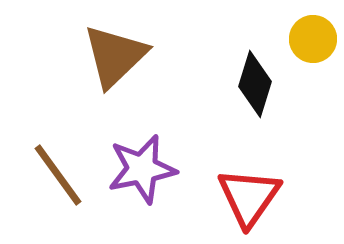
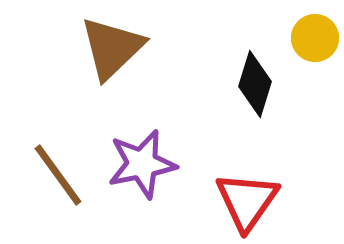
yellow circle: moved 2 px right, 1 px up
brown triangle: moved 3 px left, 8 px up
purple star: moved 5 px up
red triangle: moved 2 px left, 4 px down
